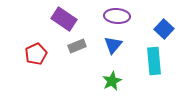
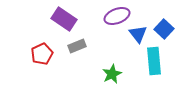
purple ellipse: rotated 25 degrees counterclockwise
blue triangle: moved 25 px right, 11 px up; rotated 18 degrees counterclockwise
red pentagon: moved 6 px right
green star: moved 7 px up
